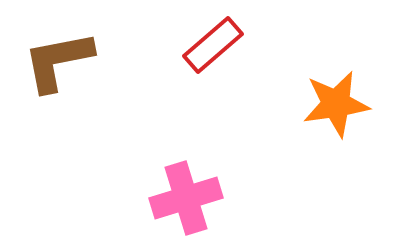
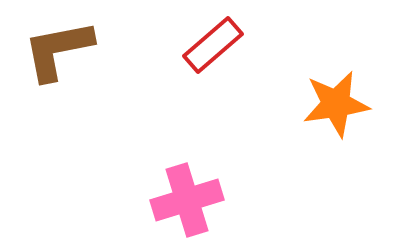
brown L-shape: moved 11 px up
pink cross: moved 1 px right, 2 px down
